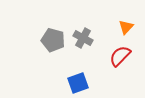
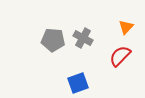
gray pentagon: rotated 10 degrees counterclockwise
